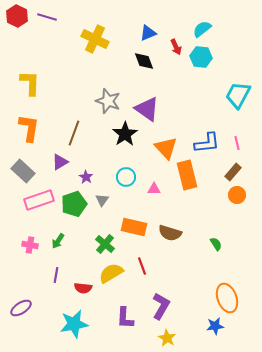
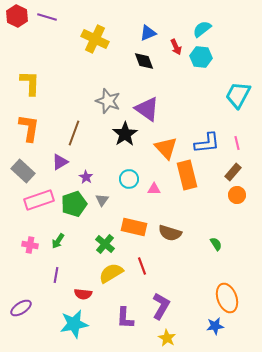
cyan circle at (126, 177): moved 3 px right, 2 px down
red semicircle at (83, 288): moved 6 px down
